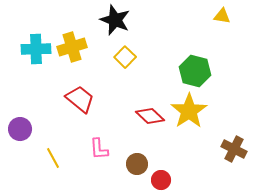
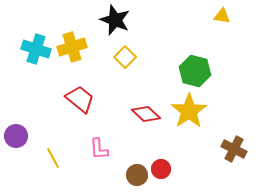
cyan cross: rotated 20 degrees clockwise
red diamond: moved 4 px left, 2 px up
purple circle: moved 4 px left, 7 px down
brown circle: moved 11 px down
red circle: moved 11 px up
